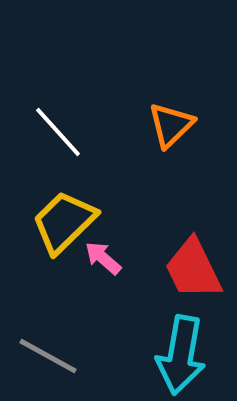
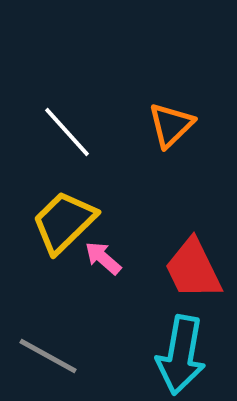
white line: moved 9 px right
